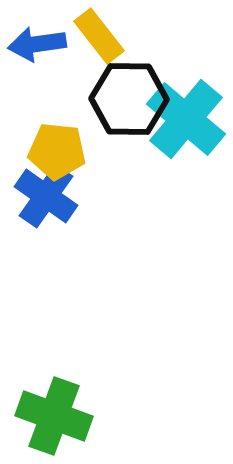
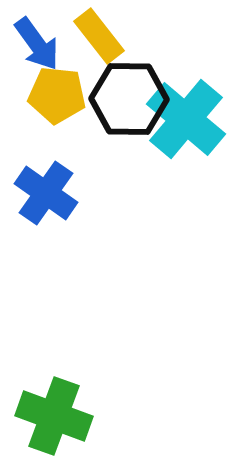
blue arrow: rotated 118 degrees counterclockwise
yellow pentagon: moved 56 px up
blue cross: moved 3 px up
